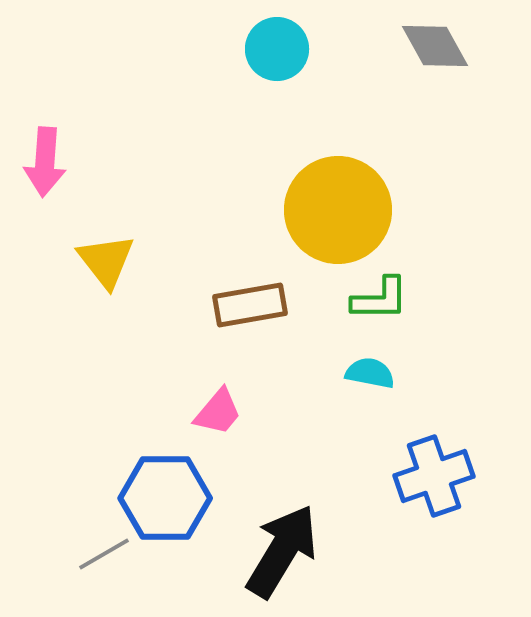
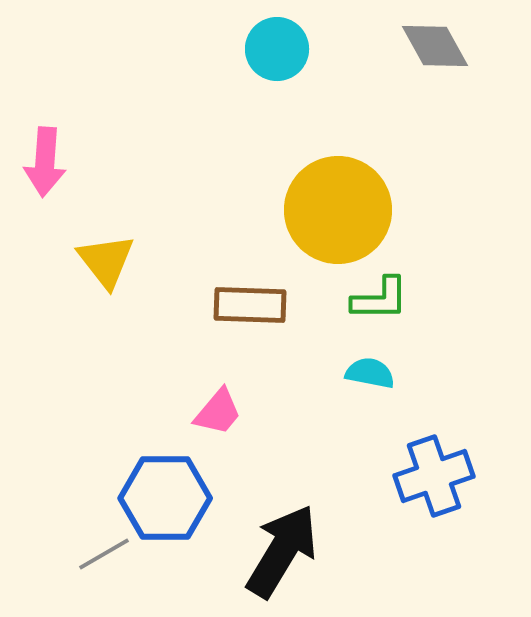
brown rectangle: rotated 12 degrees clockwise
